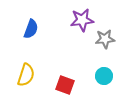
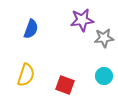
gray star: moved 1 px left, 1 px up
